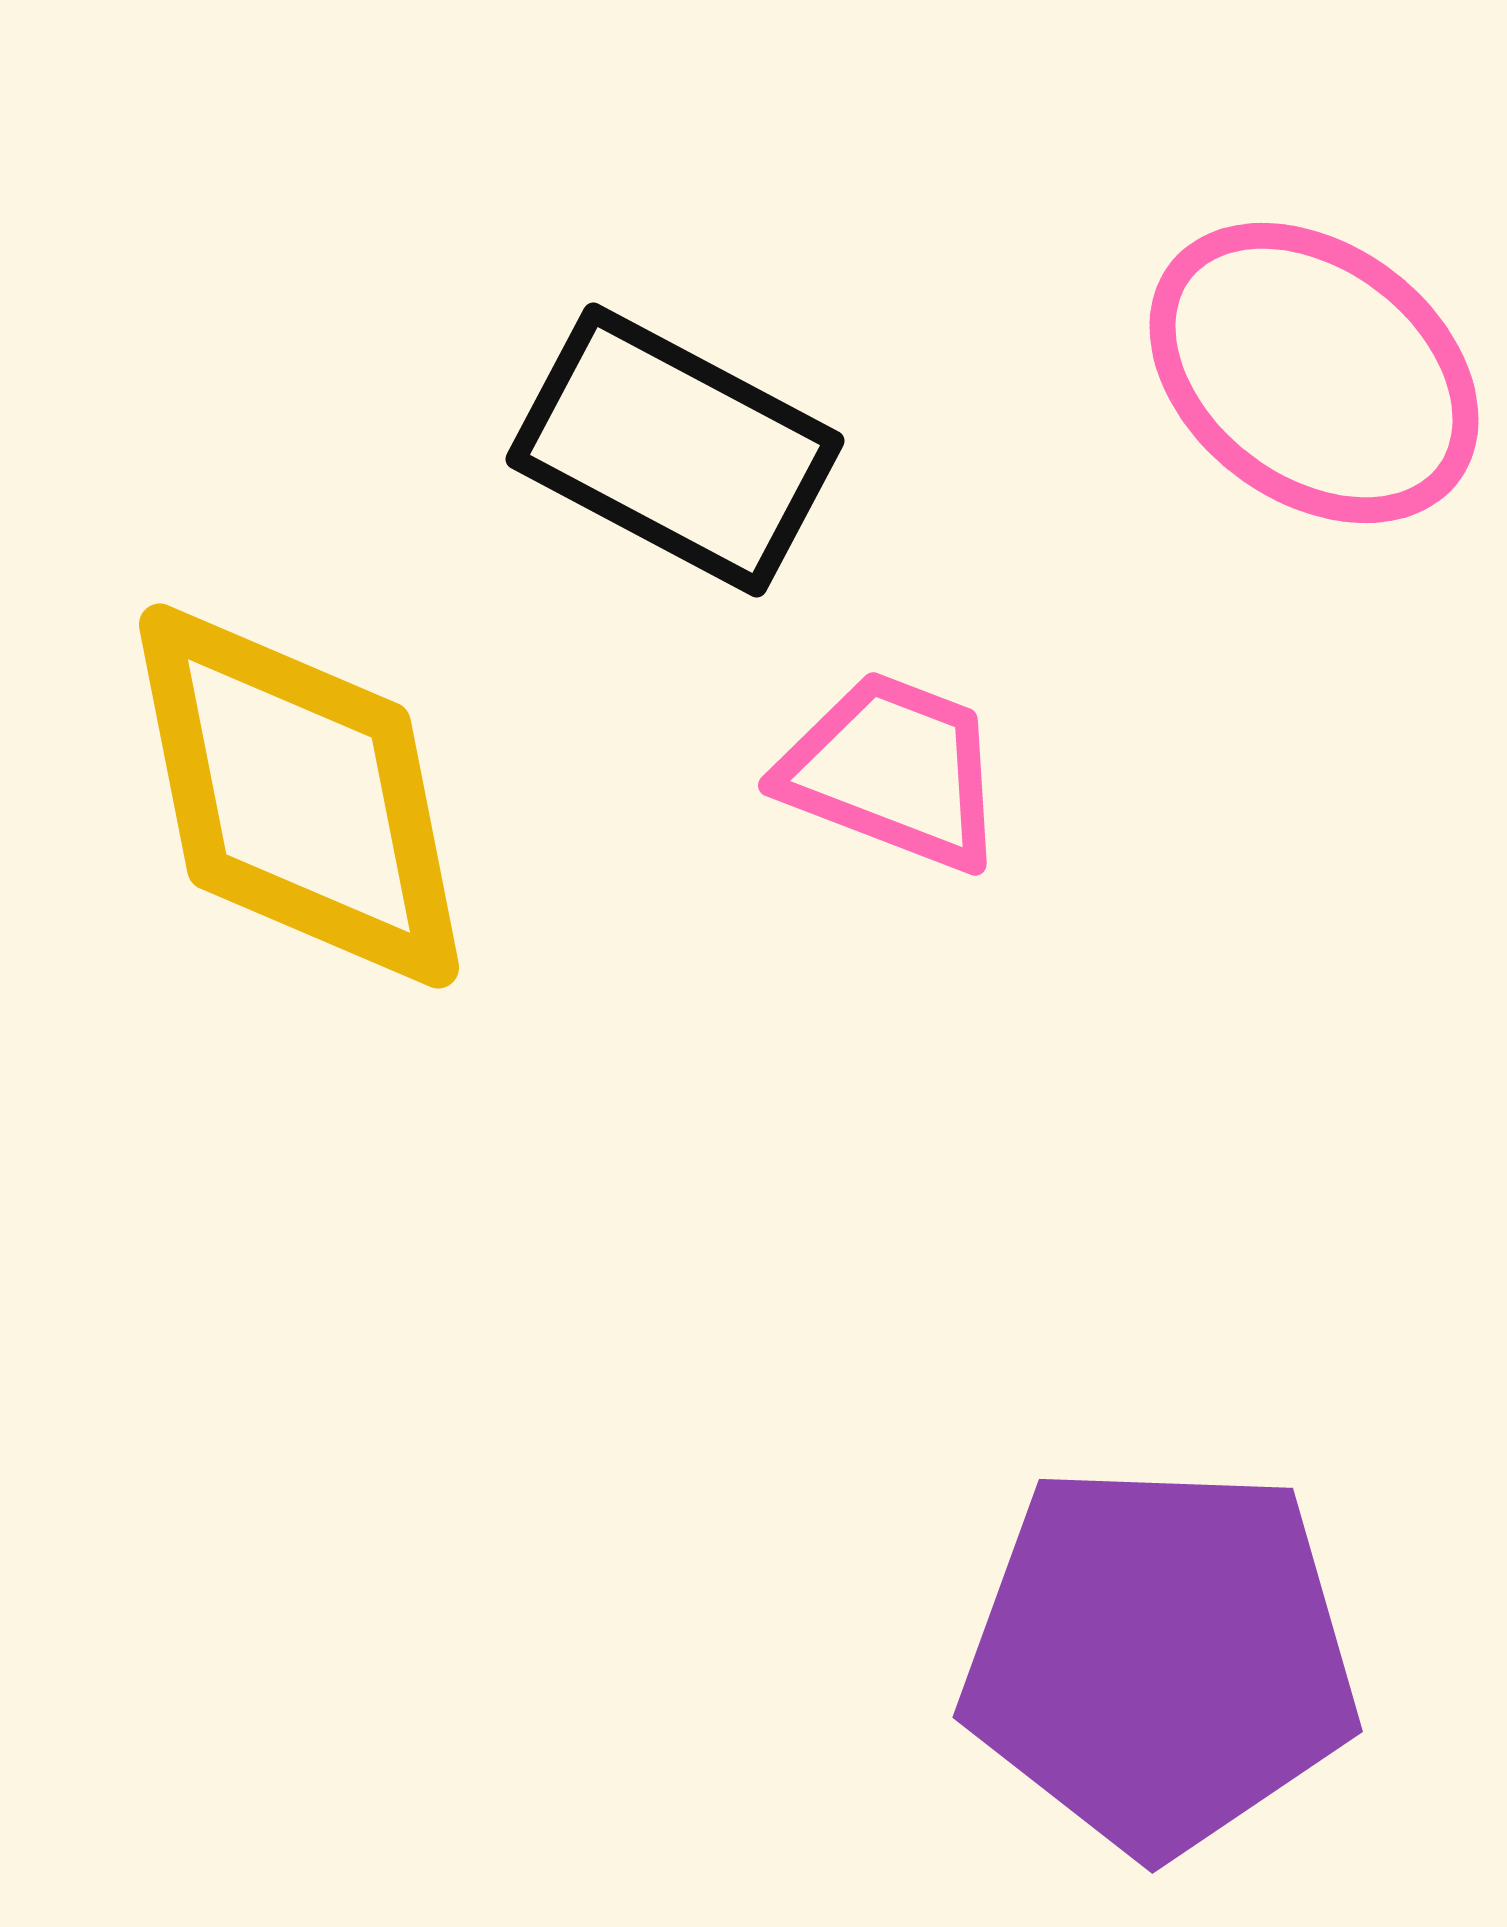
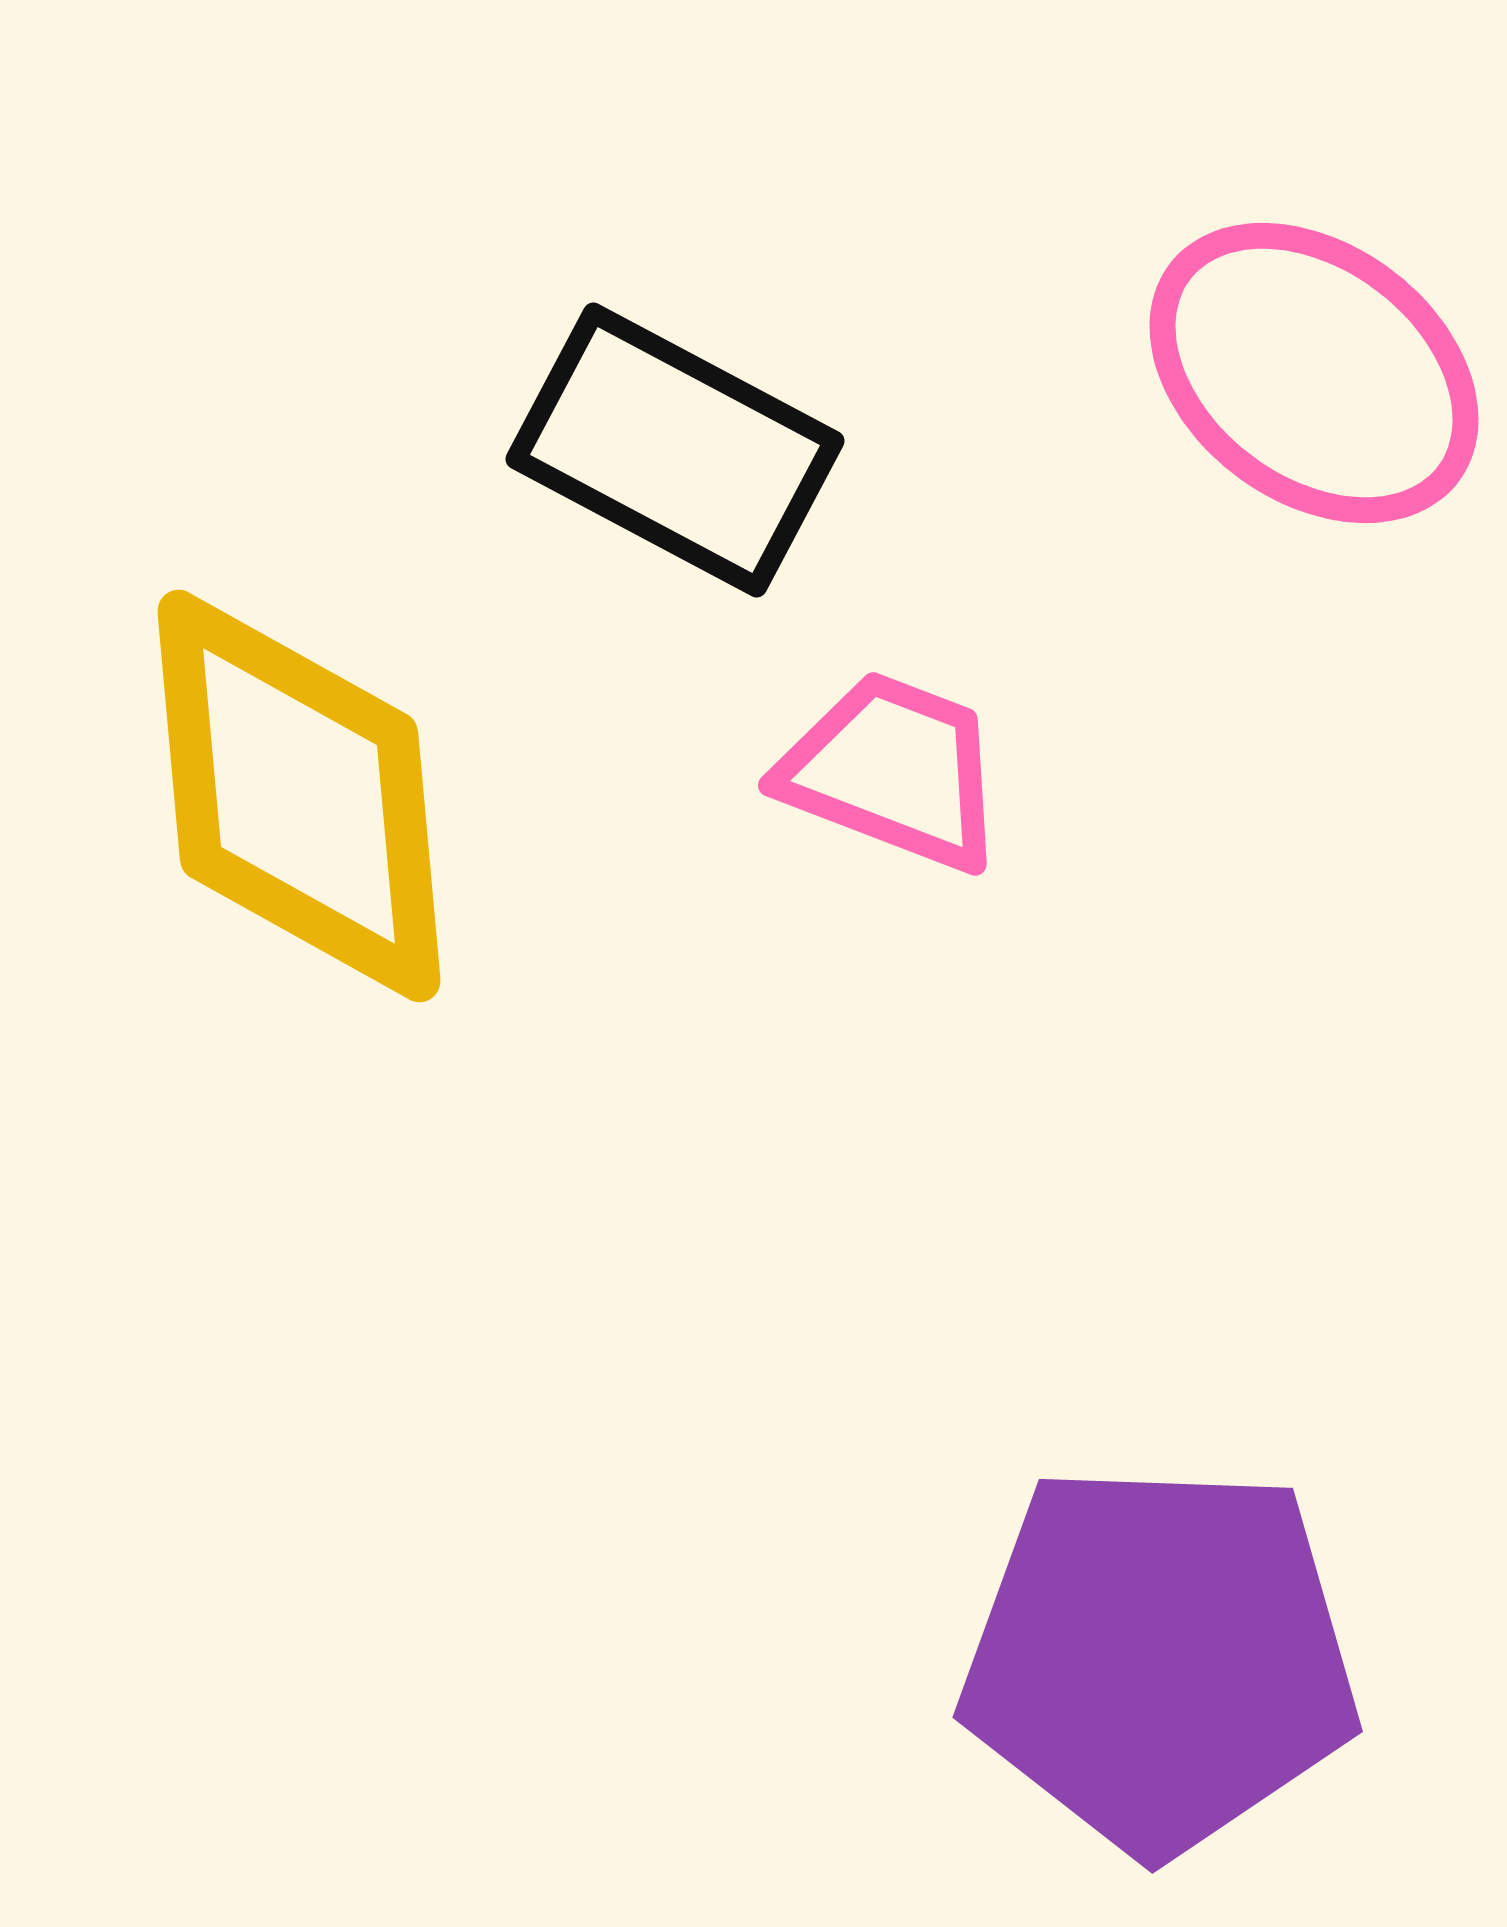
yellow diamond: rotated 6 degrees clockwise
